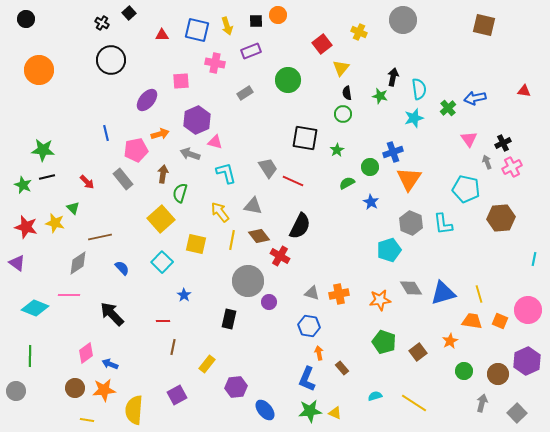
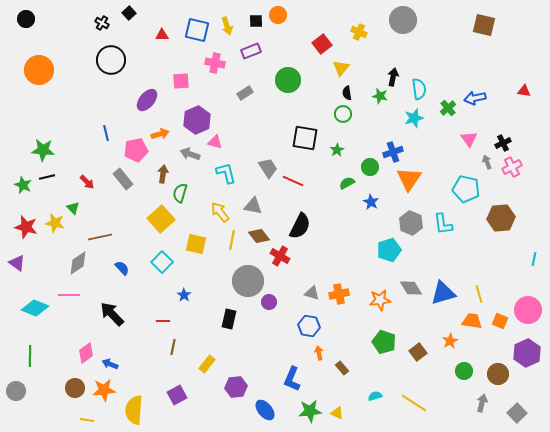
purple hexagon at (527, 361): moved 8 px up
blue L-shape at (307, 379): moved 15 px left
yellow triangle at (335, 413): moved 2 px right
